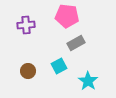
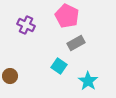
pink pentagon: rotated 20 degrees clockwise
purple cross: rotated 30 degrees clockwise
cyan square: rotated 28 degrees counterclockwise
brown circle: moved 18 px left, 5 px down
